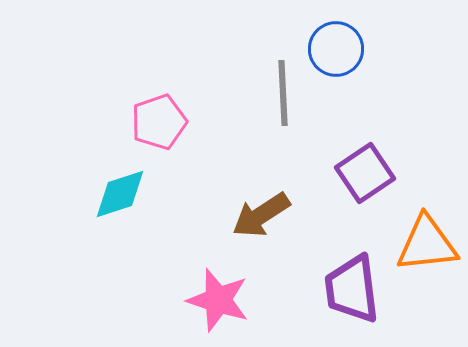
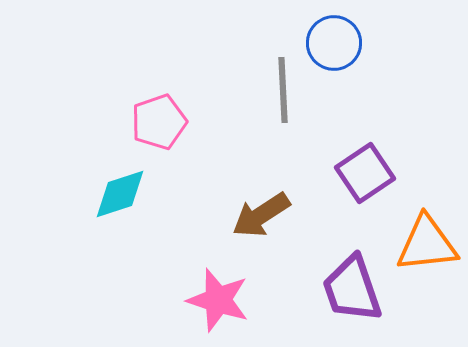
blue circle: moved 2 px left, 6 px up
gray line: moved 3 px up
purple trapezoid: rotated 12 degrees counterclockwise
